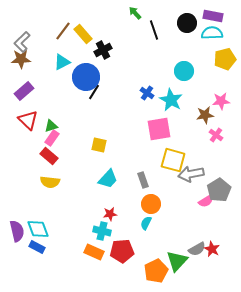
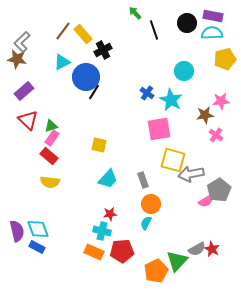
brown star at (21, 59): moved 4 px left; rotated 12 degrees clockwise
